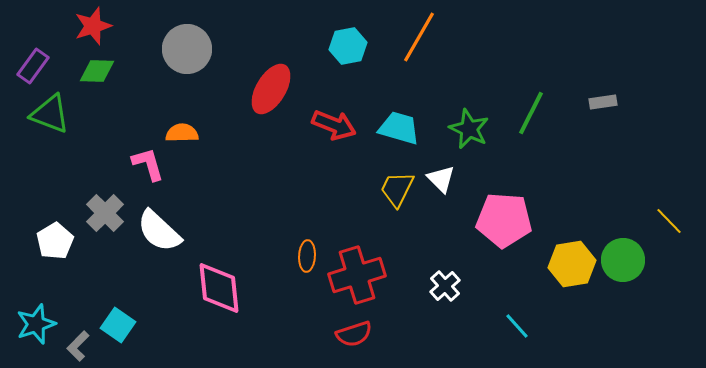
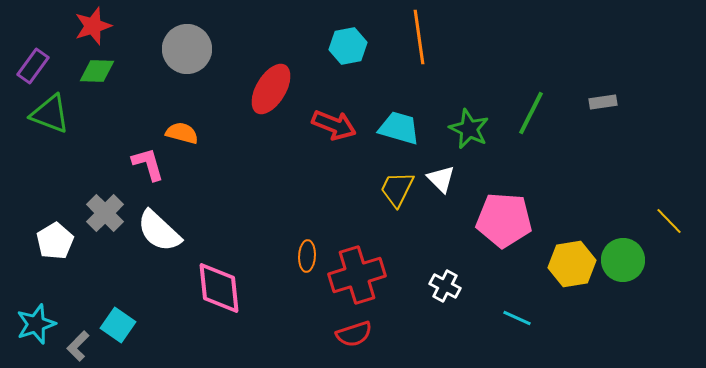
orange line: rotated 38 degrees counterclockwise
orange semicircle: rotated 16 degrees clockwise
white cross: rotated 20 degrees counterclockwise
cyan line: moved 8 px up; rotated 24 degrees counterclockwise
